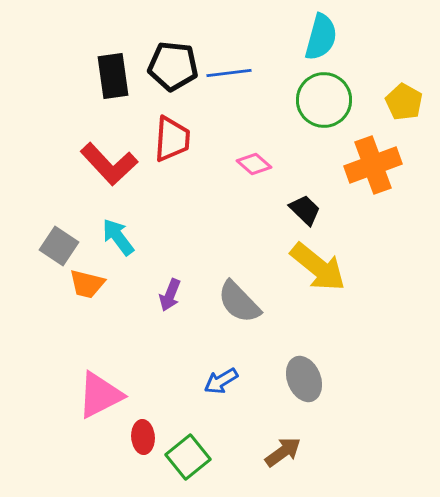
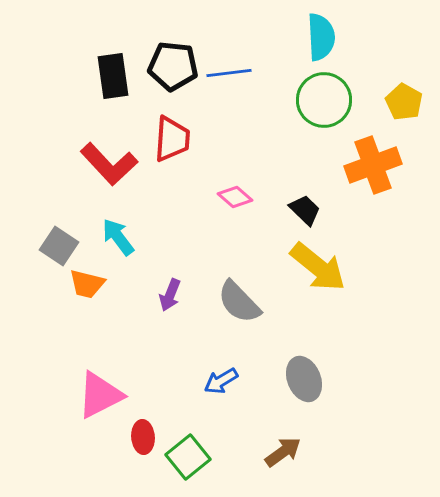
cyan semicircle: rotated 18 degrees counterclockwise
pink diamond: moved 19 px left, 33 px down
